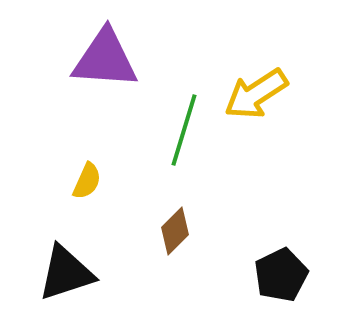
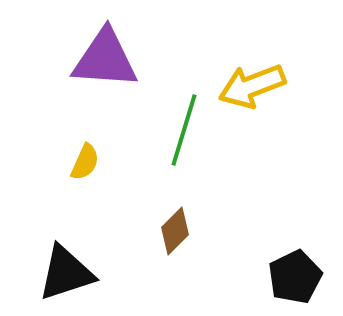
yellow arrow: moved 4 px left, 8 px up; rotated 12 degrees clockwise
yellow semicircle: moved 2 px left, 19 px up
black pentagon: moved 14 px right, 2 px down
